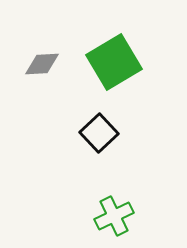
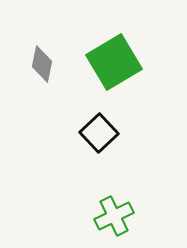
gray diamond: rotated 75 degrees counterclockwise
